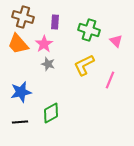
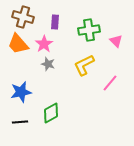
green cross: rotated 25 degrees counterclockwise
pink line: moved 3 px down; rotated 18 degrees clockwise
